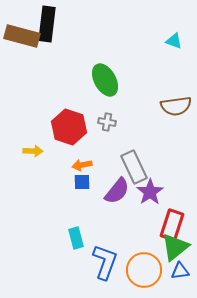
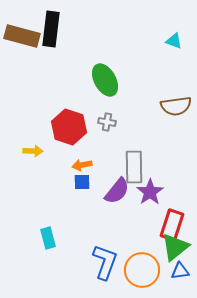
black rectangle: moved 4 px right, 5 px down
gray rectangle: rotated 24 degrees clockwise
cyan rectangle: moved 28 px left
orange circle: moved 2 px left
